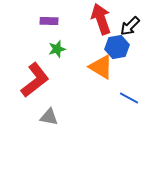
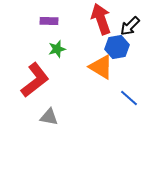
blue line: rotated 12 degrees clockwise
